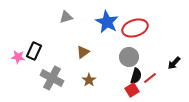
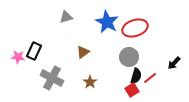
brown star: moved 1 px right, 2 px down
